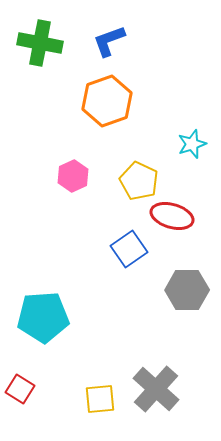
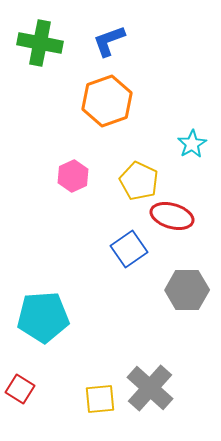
cyan star: rotated 12 degrees counterclockwise
gray cross: moved 6 px left, 1 px up
